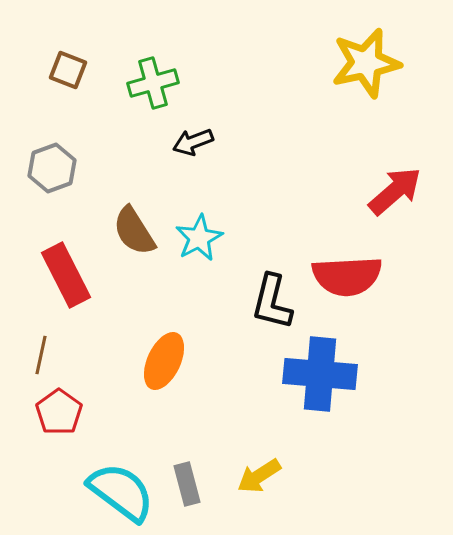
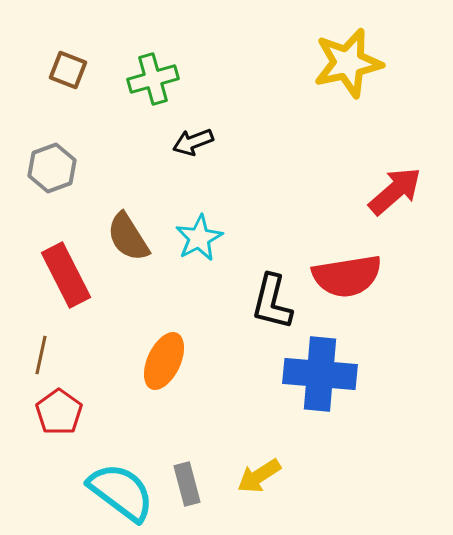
yellow star: moved 18 px left
green cross: moved 4 px up
brown semicircle: moved 6 px left, 6 px down
red semicircle: rotated 6 degrees counterclockwise
